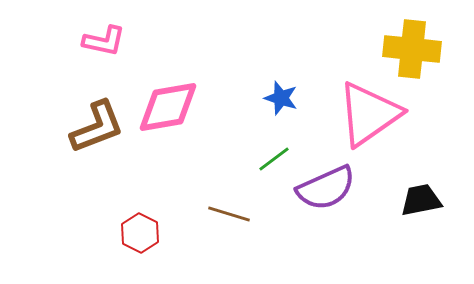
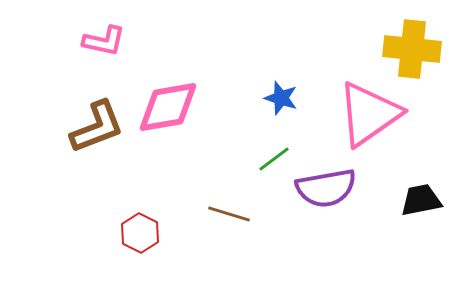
purple semicircle: rotated 14 degrees clockwise
